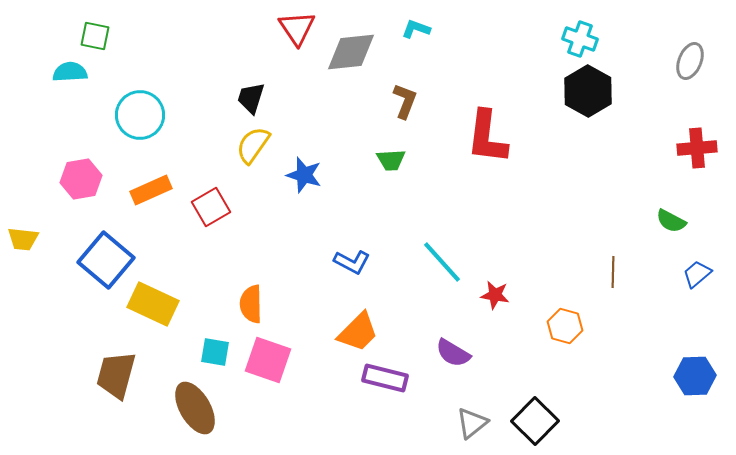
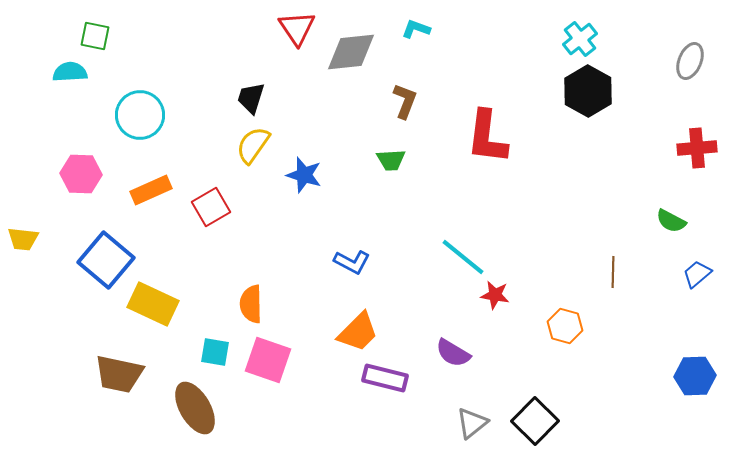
cyan cross: rotated 32 degrees clockwise
pink hexagon: moved 5 px up; rotated 12 degrees clockwise
cyan line: moved 21 px right, 5 px up; rotated 9 degrees counterclockwise
brown trapezoid: moved 3 px right, 1 px up; rotated 93 degrees counterclockwise
